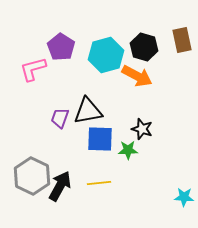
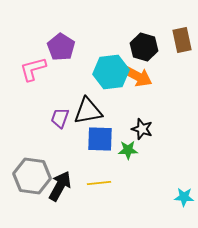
cyan hexagon: moved 5 px right, 17 px down; rotated 8 degrees clockwise
gray hexagon: rotated 18 degrees counterclockwise
